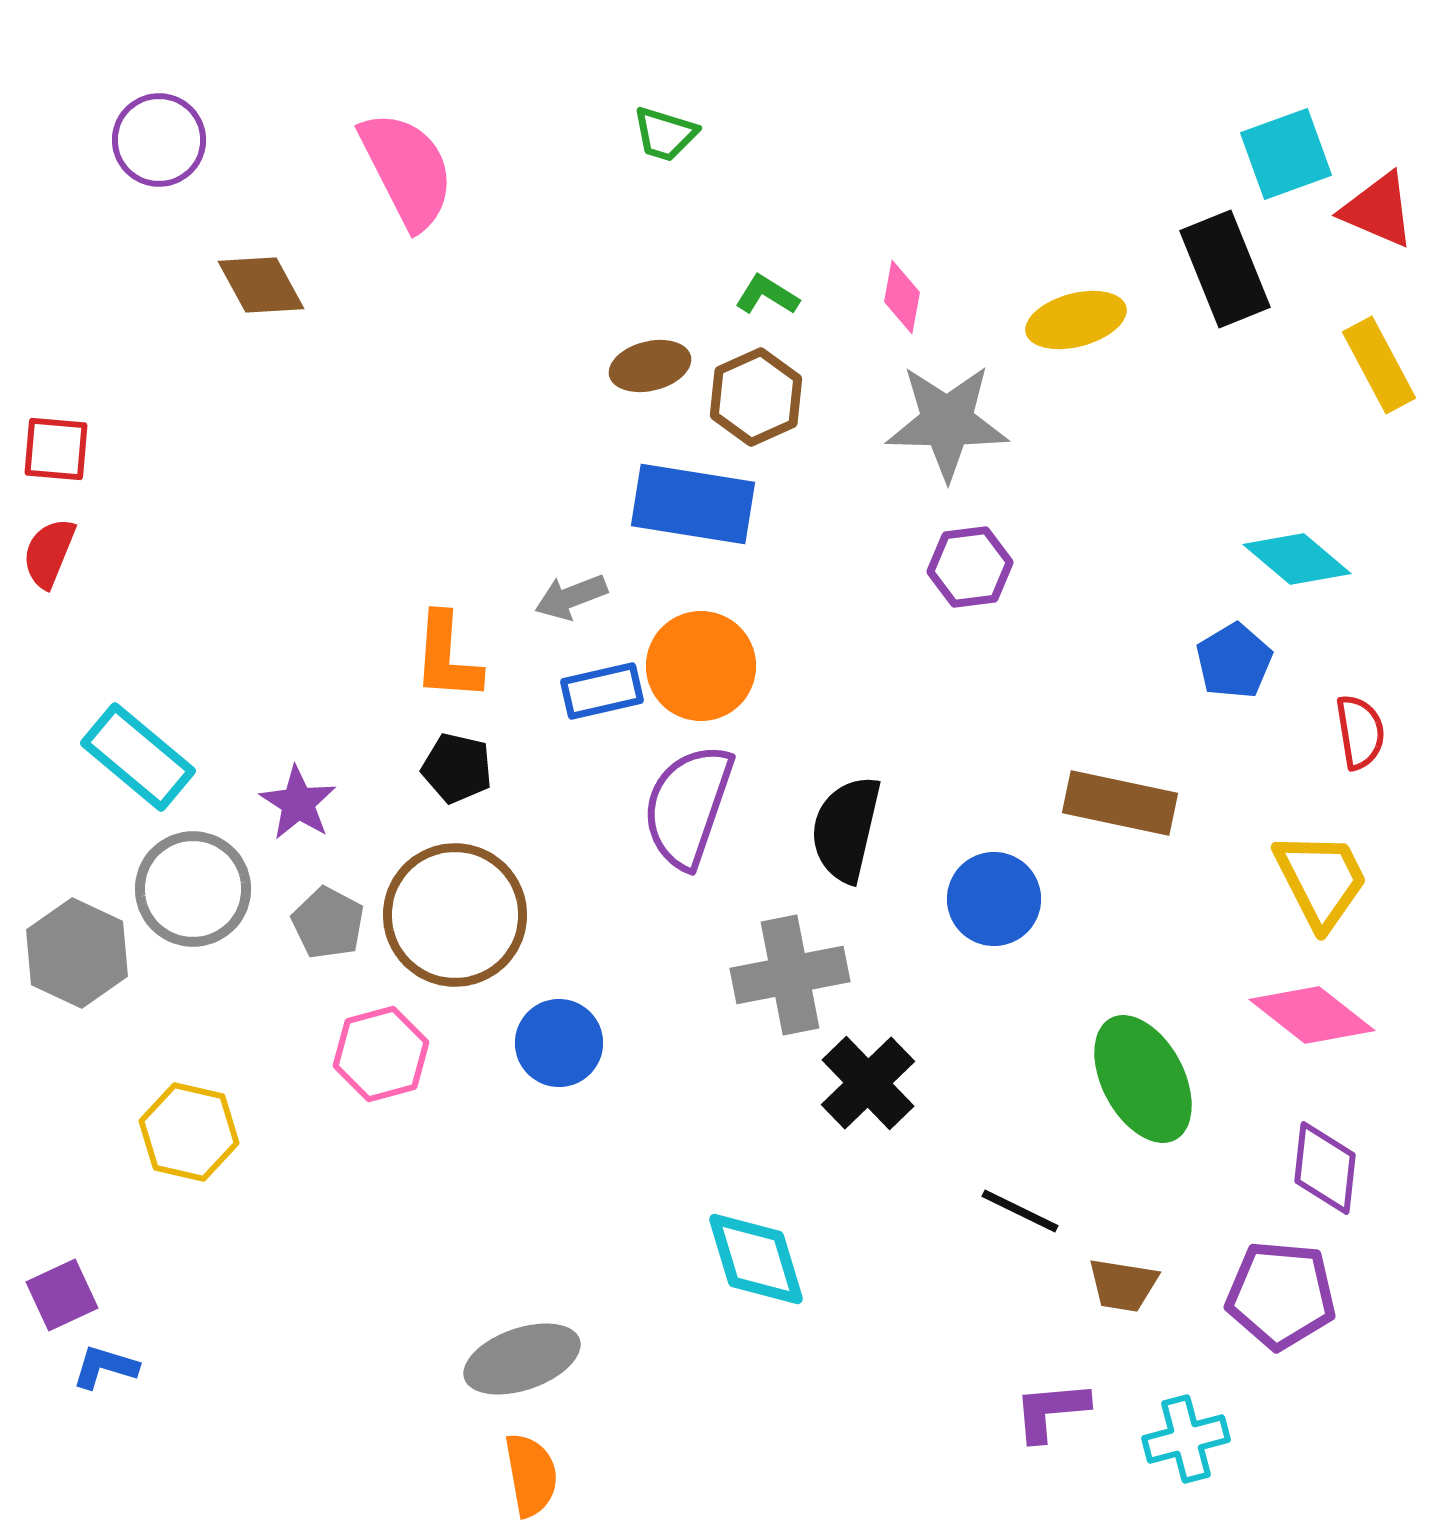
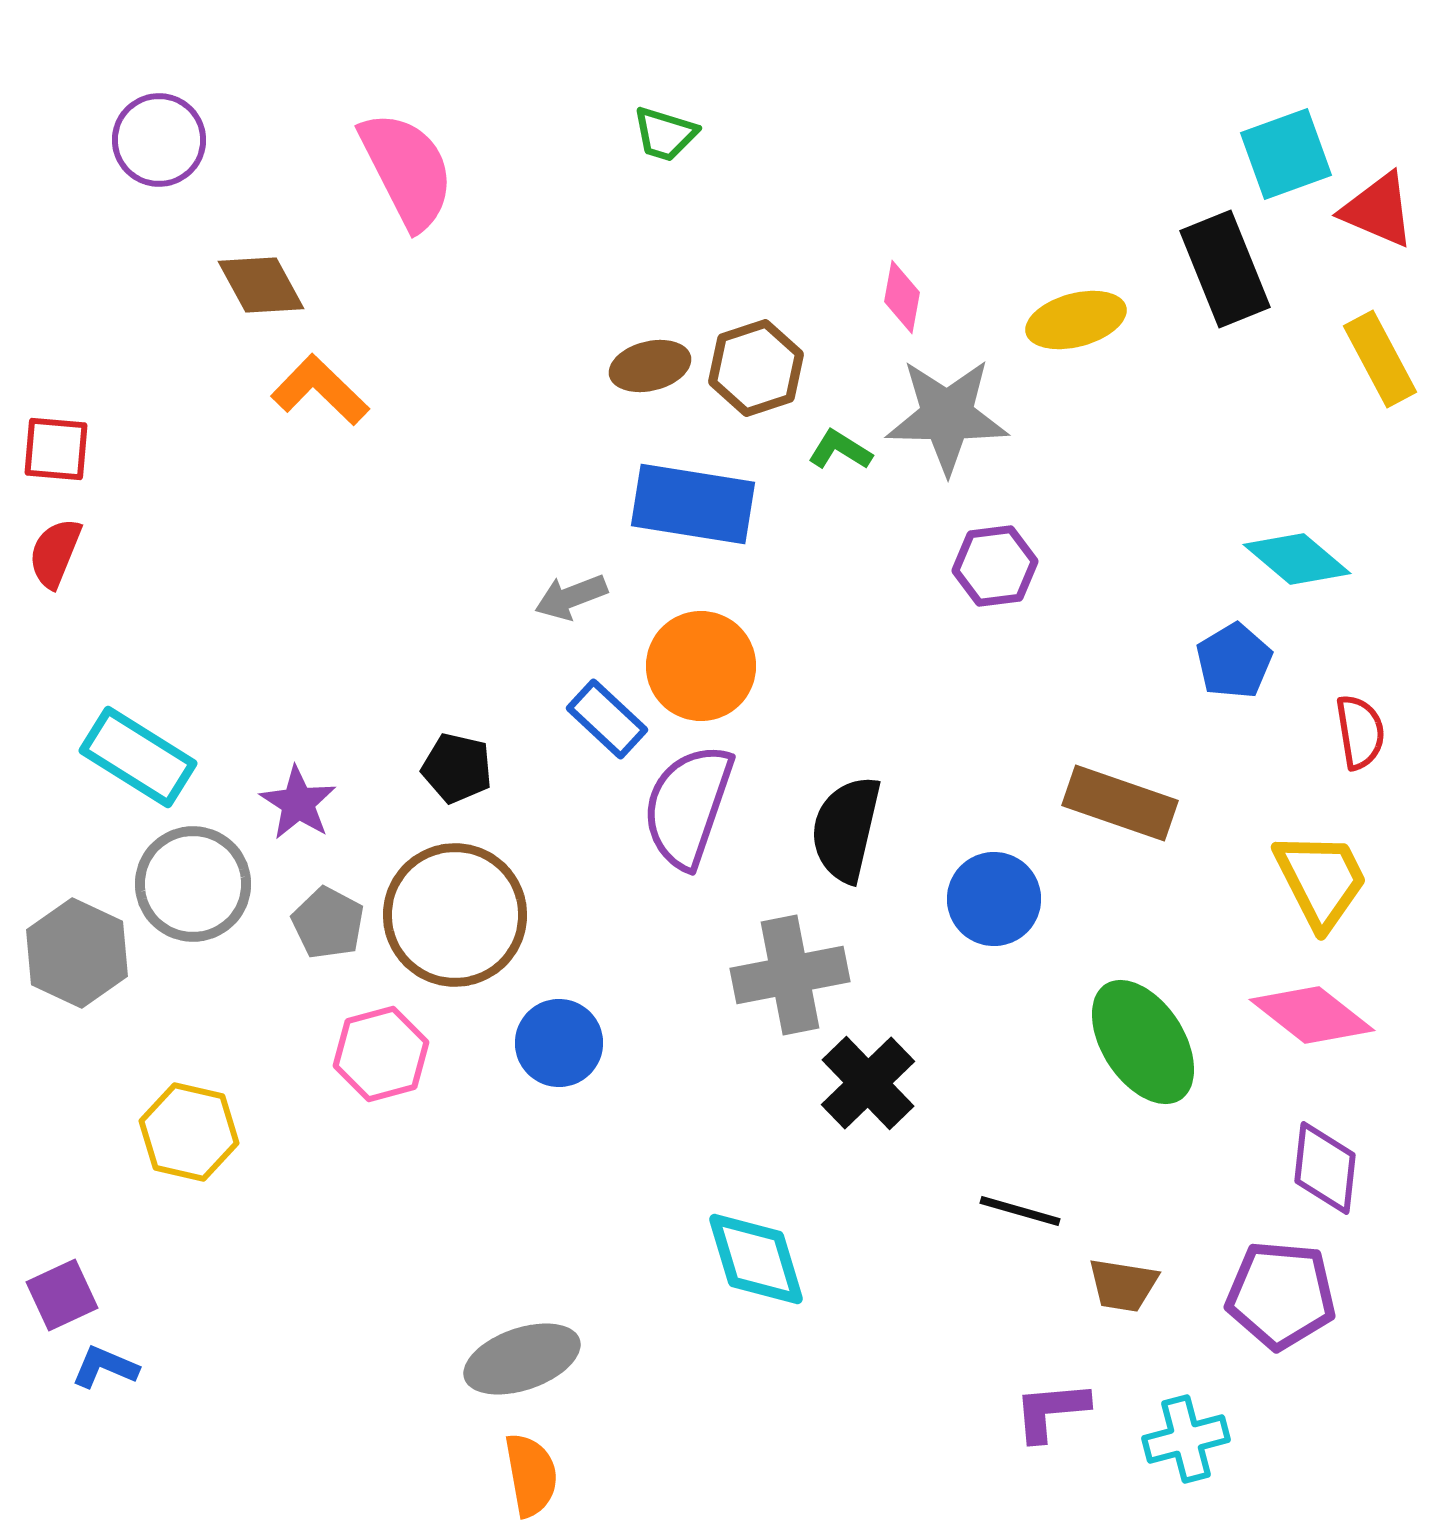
green L-shape at (767, 295): moved 73 px right, 155 px down
yellow rectangle at (1379, 365): moved 1 px right, 6 px up
brown hexagon at (756, 397): moved 29 px up; rotated 6 degrees clockwise
gray star at (947, 422): moved 6 px up
red semicircle at (49, 553): moved 6 px right
purple hexagon at (970, 567): moved 25 px right, 1 px up
orange L-shape at (447, 657): moved 127 px left, 267 px up; rotated 130 degrees clockwise
blue rectangle at (602, 691): moved 5 px right, 28 px down; rotated 56 degrees clockwise
cyan rectangle at (138, 757): rotated 8 degrees counterclockwise
brown rectangle at (1120, 803): rotated 7 degrees clockwise
gray circle at (193, 889): moved 5 px up
green ellipse at (1143, 1079): moved 37 px up; rotated 5 degrees counterclockwise
black line at (1020, 1211): rotated 10 degrees counterclockwise
blue L-shape at (105, 1367): rotated 6 degrees clockwise
